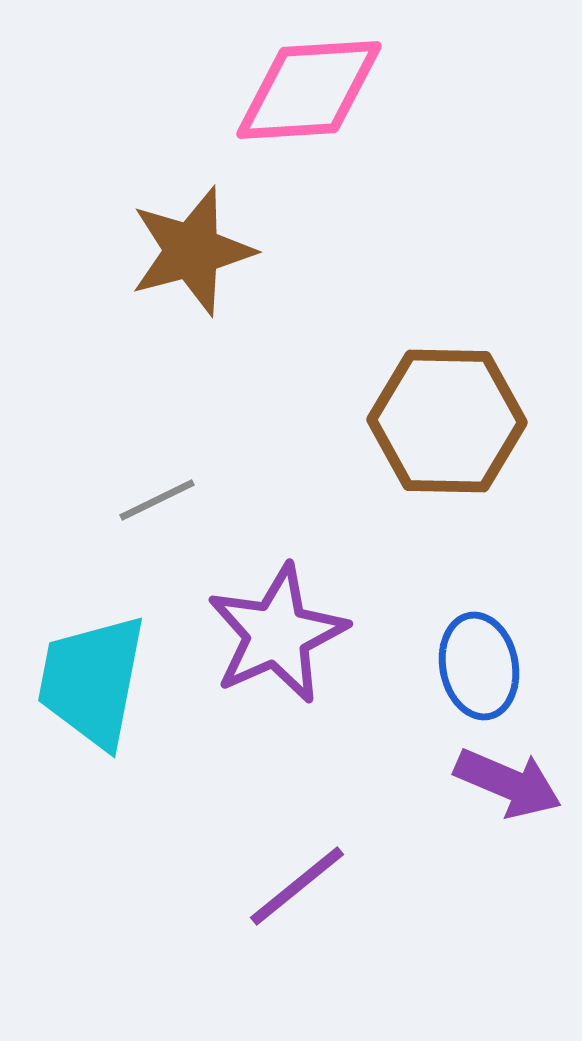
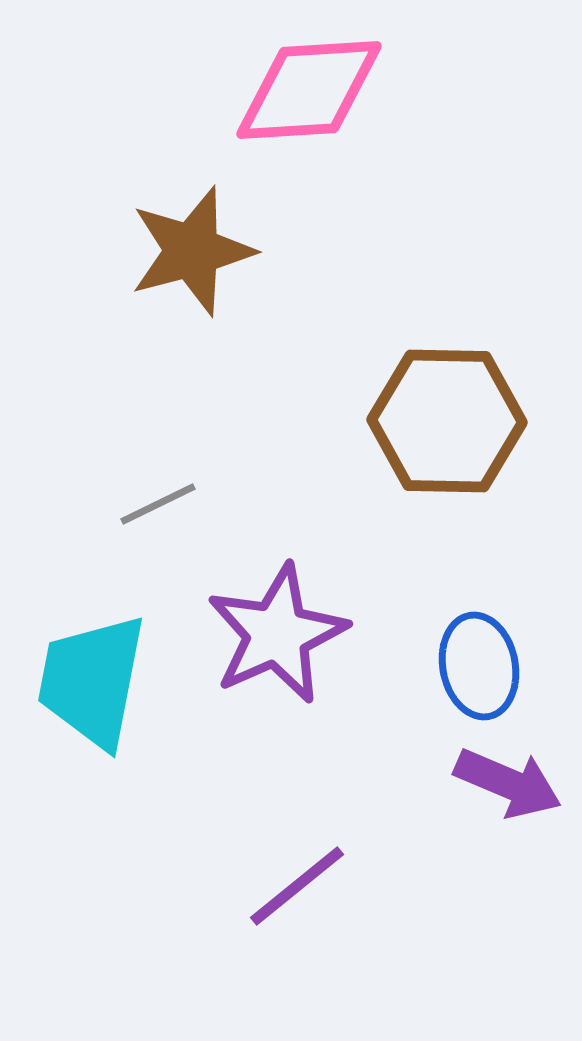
gray line: moved 1 px right, 4 px down
